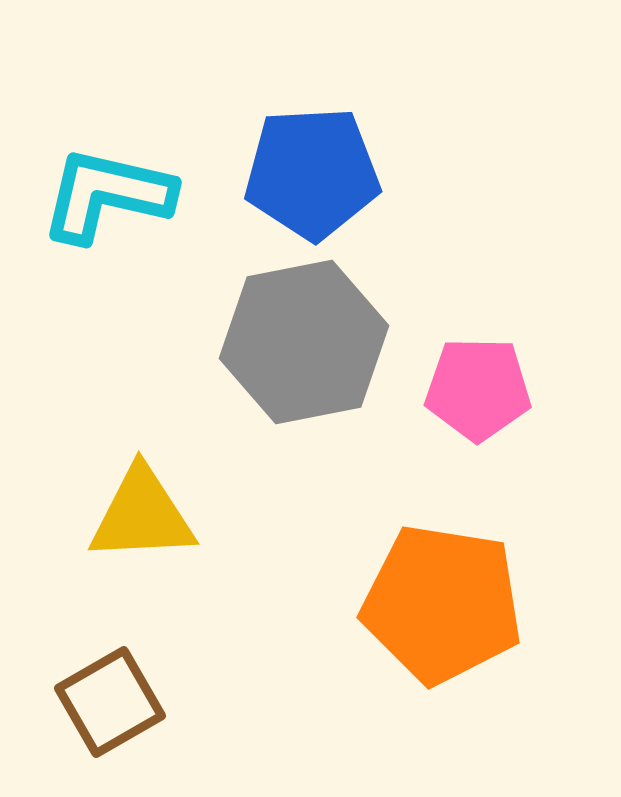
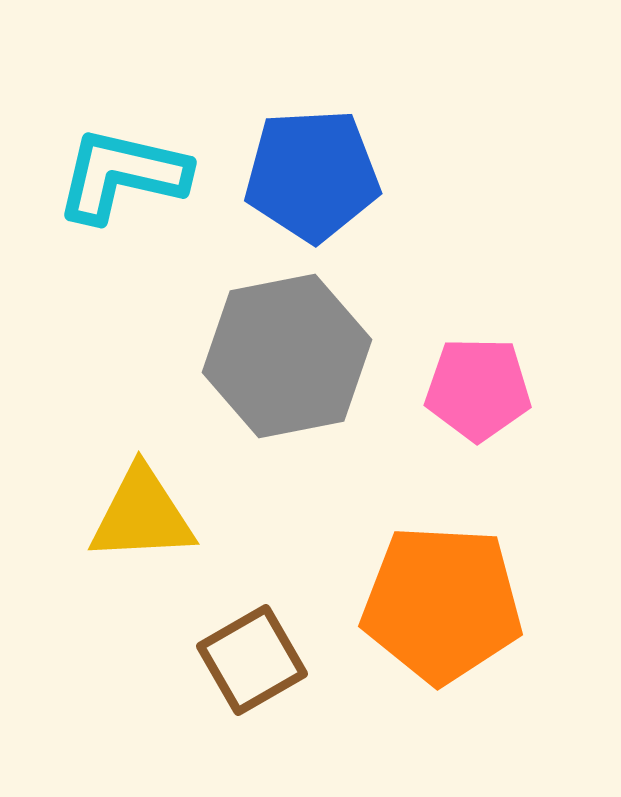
blue pentagon: moved 2 px down
cyan L-shape: moved 15 px right, 20 px up
gray hexagon: moved 17 px left, 14 px down
orange pentagon: rotated 6 degrees counterclockwise
brown square: moved 142 px right, 42 px up
